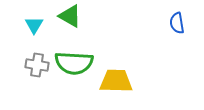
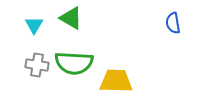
green triangle: moved 1 px right, 2 px down
blue semicircle: moved 4 px left
